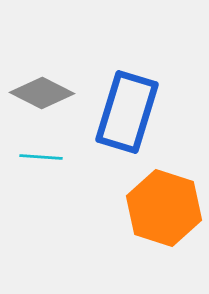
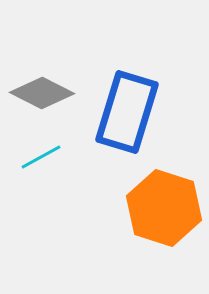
cyan line: rotated 33 degrees counterclockwise
